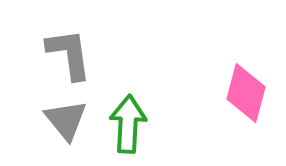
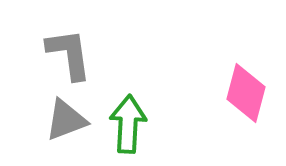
gray triangle: rotated 48 degrees clockwise
